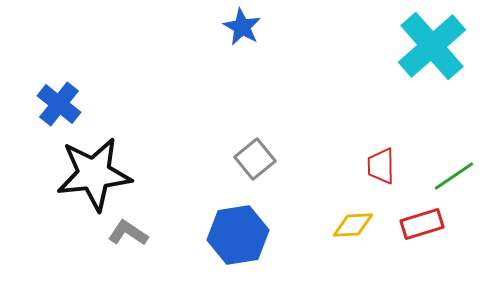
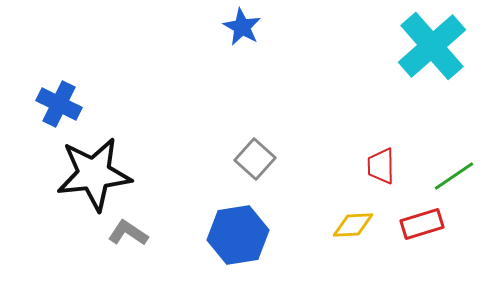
blue cross: rotated 12 degrees counterclockwise
gray square: rotated 9 degrees counterclockwise
